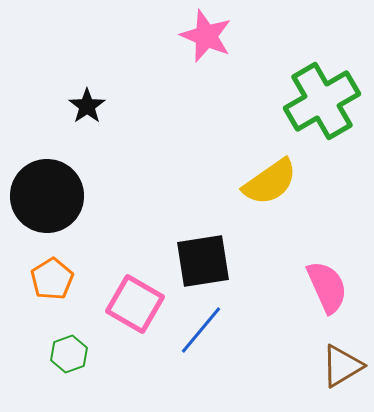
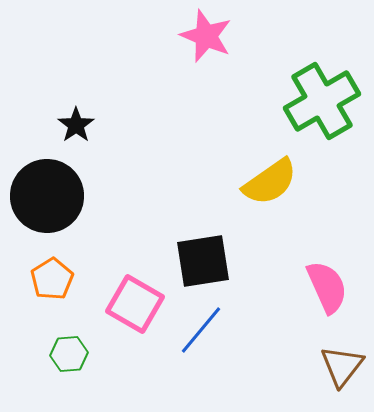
black star: moved 11 px left, 19 px down
green hexagon: rotated 15 degrees clockwise
brown triangle: rotated 21 degrees counterclockwise
